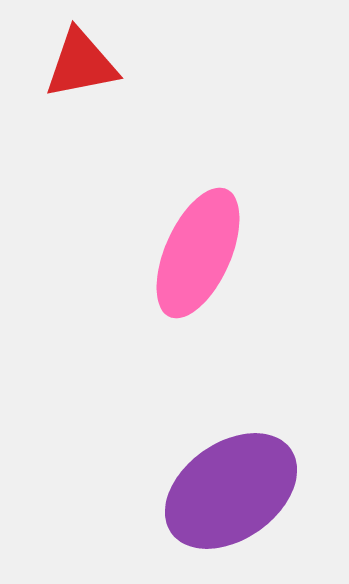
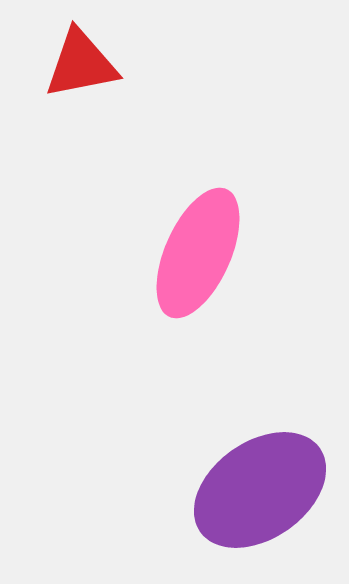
purple ellipse: moved 29 px right, 1 px up
